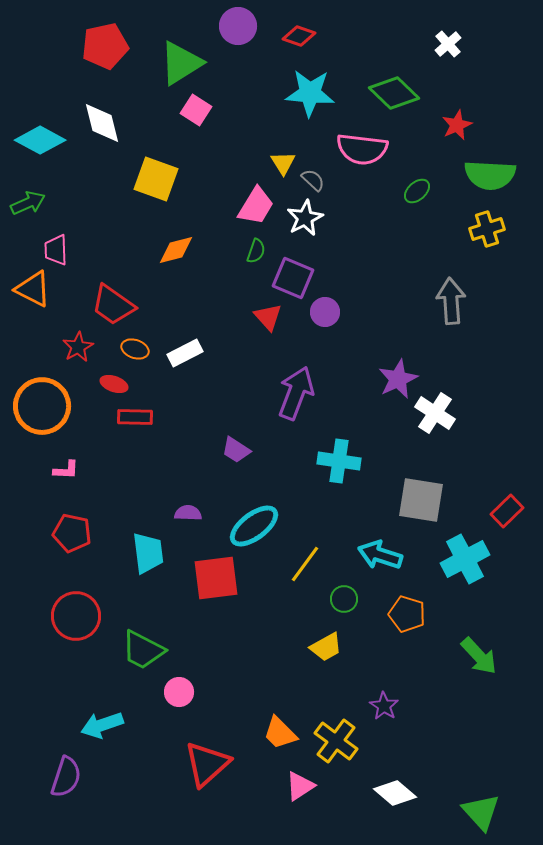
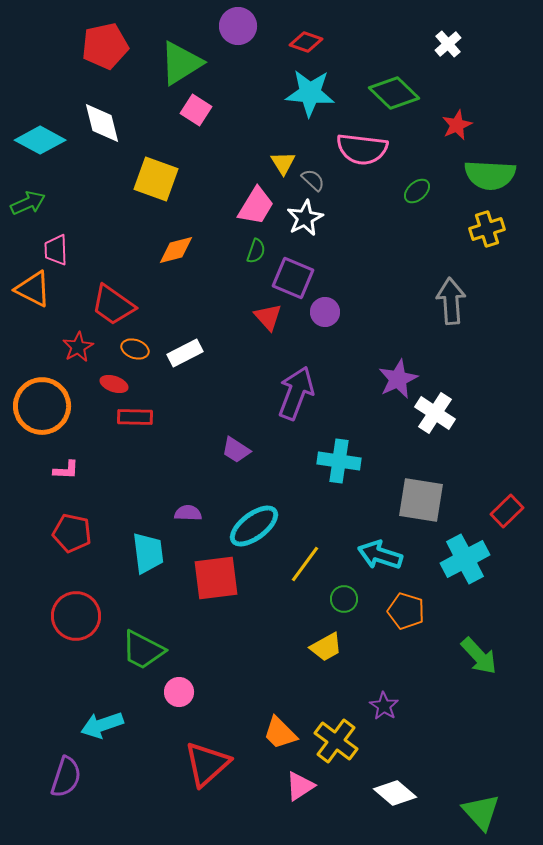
red diamond at (299, 36): moved 7 px right, 6 px down
orange pentagon at (407, 614): moved 1 px left, 3 px up
